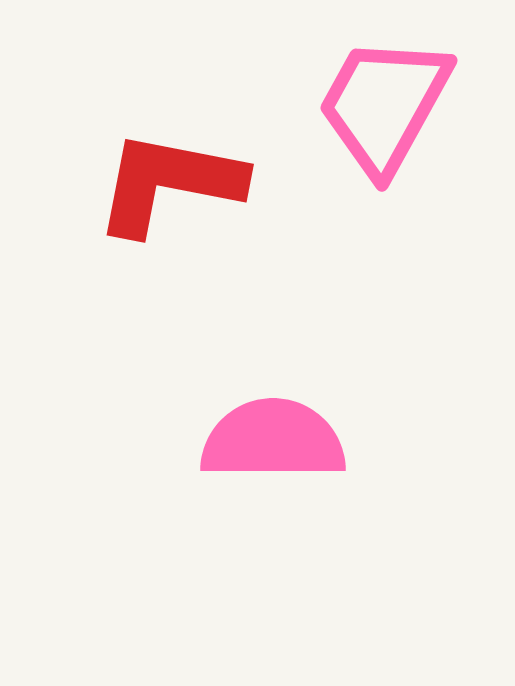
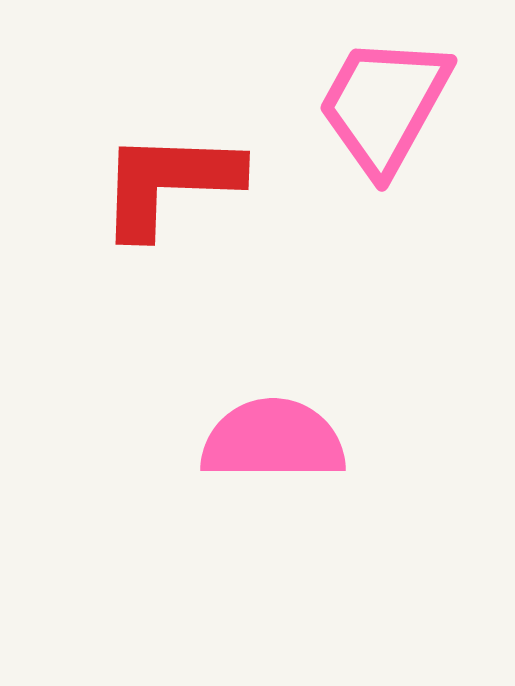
red L-shape: rotated 9 degrees counterclockwise
